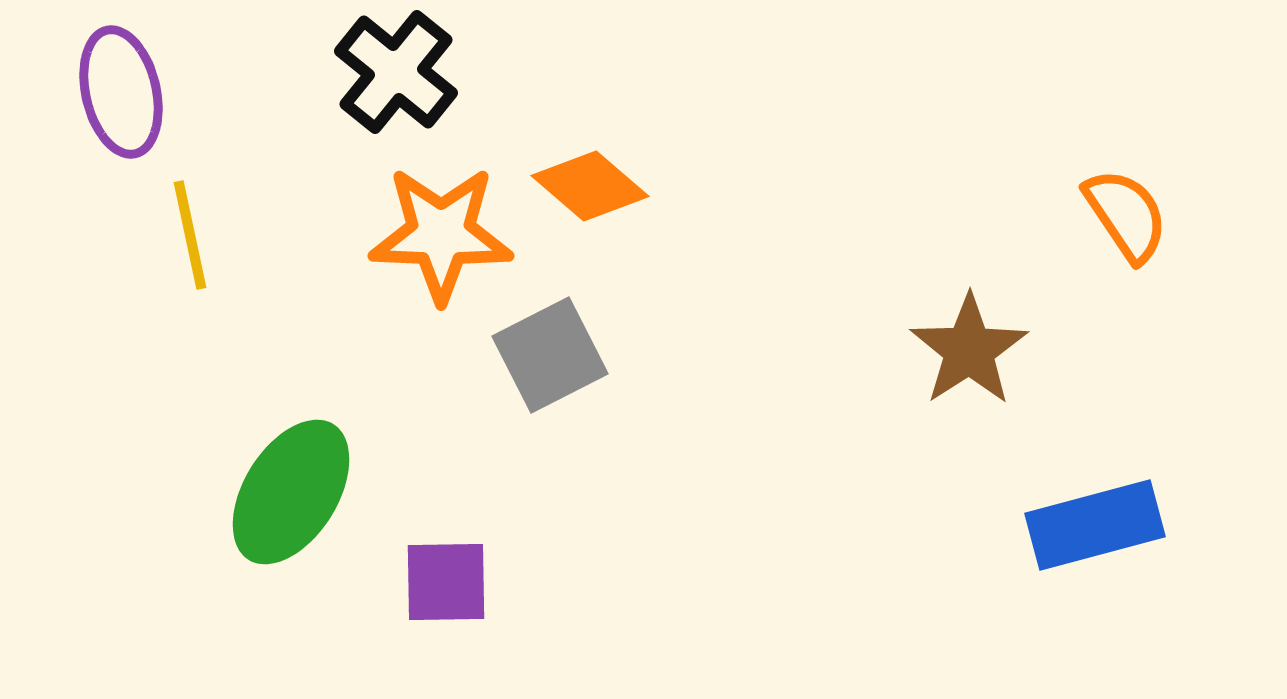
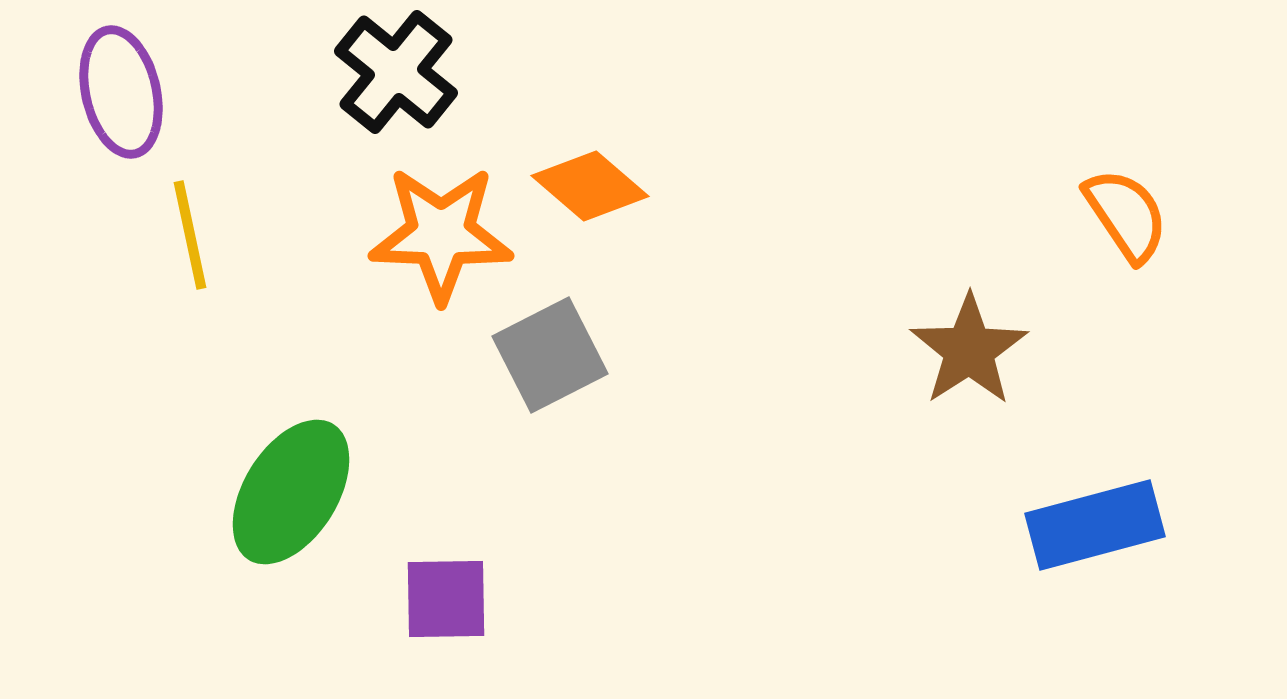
purple square: moved 17 px down
